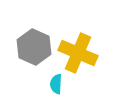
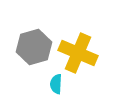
gray hexagon: rotated 20 degrees clockwise
